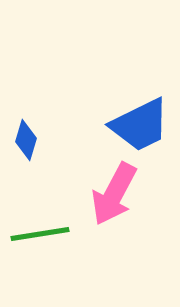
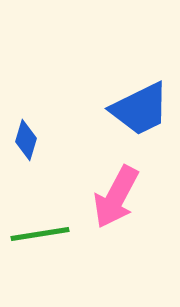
blue trapezoid: moved 16 px up
pink arrow: moved 2 px right, 3 px down
